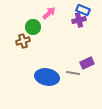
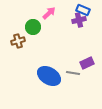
brown cross: moved 5 px left
blue ellipse: moved 2 px right, 1 px up; rotated 20 degrees clockwise
